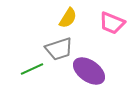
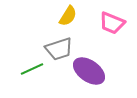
yellow semicircle: moved 2 px up
